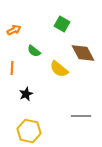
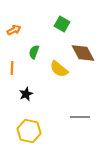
green semicircle: moved 1 px down; rotated 72 degrees clockwise
gray line: moved 1 px left, 1 px down
